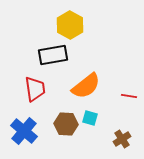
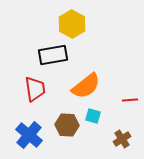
yellow hexagon: moved 2 px right, 1 px up
red line: moved 1 px right, 4 px down; rotated 14 degrees counterclockwise
cyan square: moved 3 px right, 2 px up
brown hexagon: moved 1 px right, 1 px down
blue cross: moved 5 px right, 4 px down
